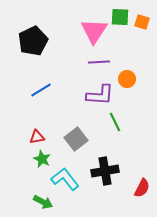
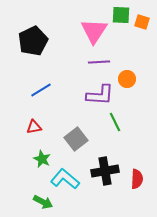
green square: moved 1 px right, 2 px up
red triangle: moved 3 px left, 10 px up
cyan L-shape: rotated 12 degrees counterclockwise
red semicircle: moved 5 px left, 9 px up; rotated 24 degrees counterclockwise
